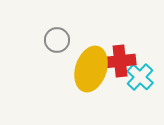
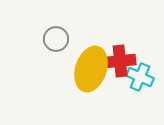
gray circle: moved 1 px left, 1 px up
cyan cross: rotated 20 degrees counterclockwise
